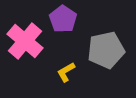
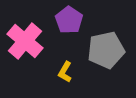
purple pentagon: moved 6 px right, 1 px down
yellow L-shape: moved 1 px left; rotated 30 degrees counterclockwise
